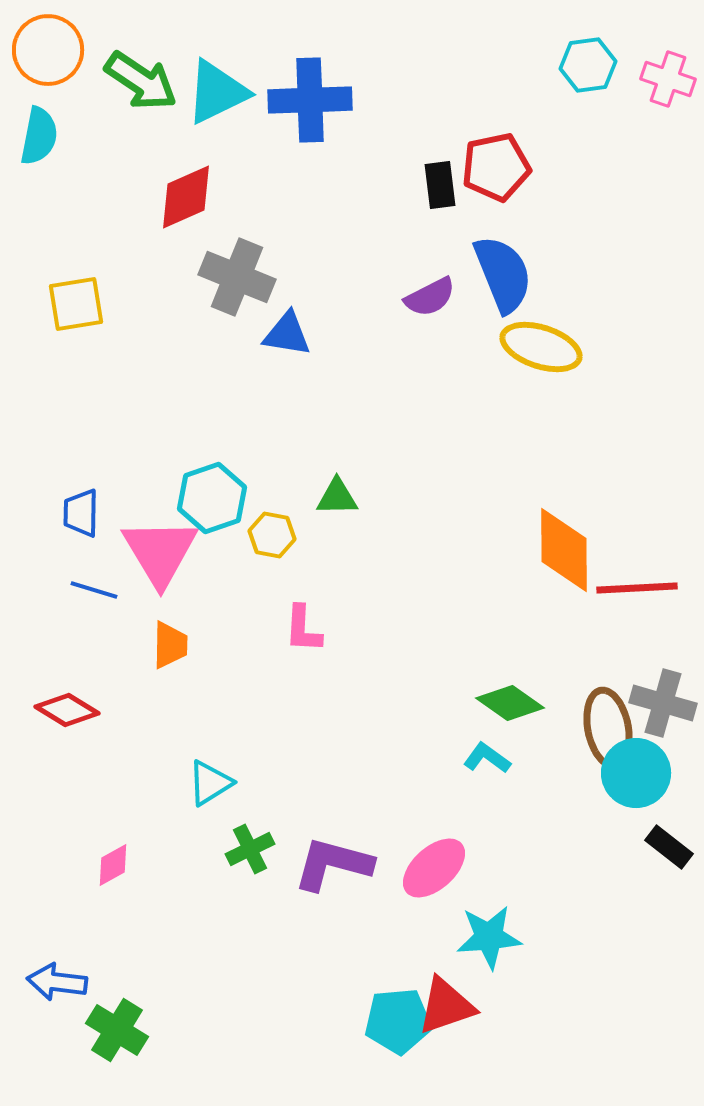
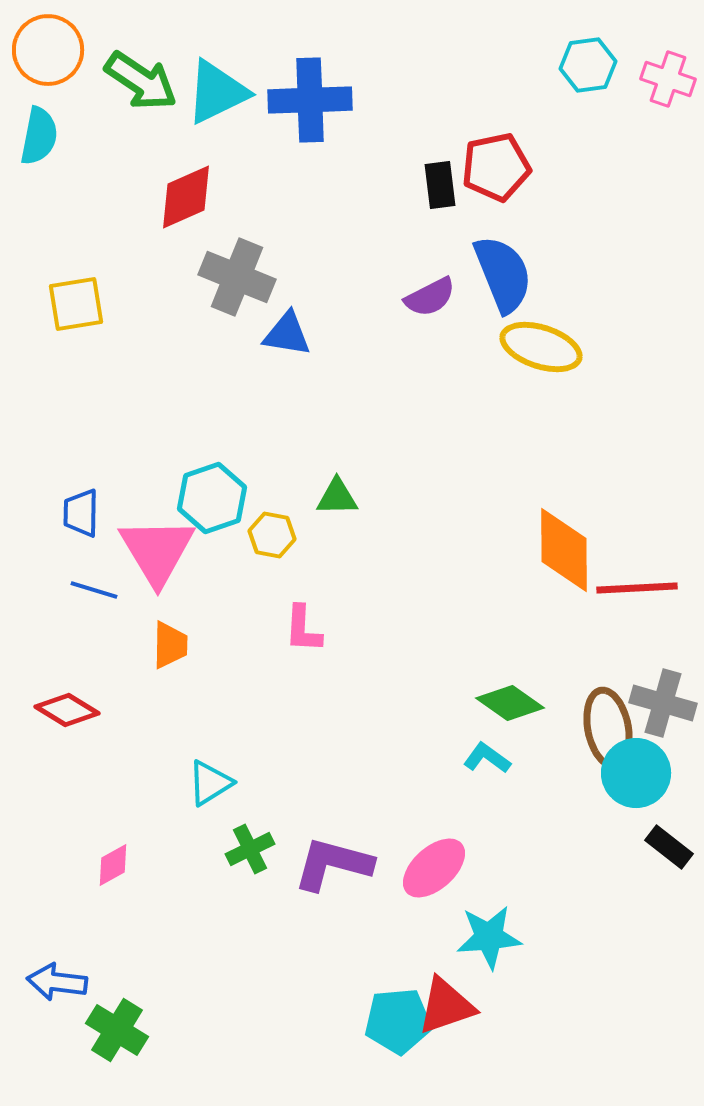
pink triangle at (160, 552): moved 3 px left, 1 px up
